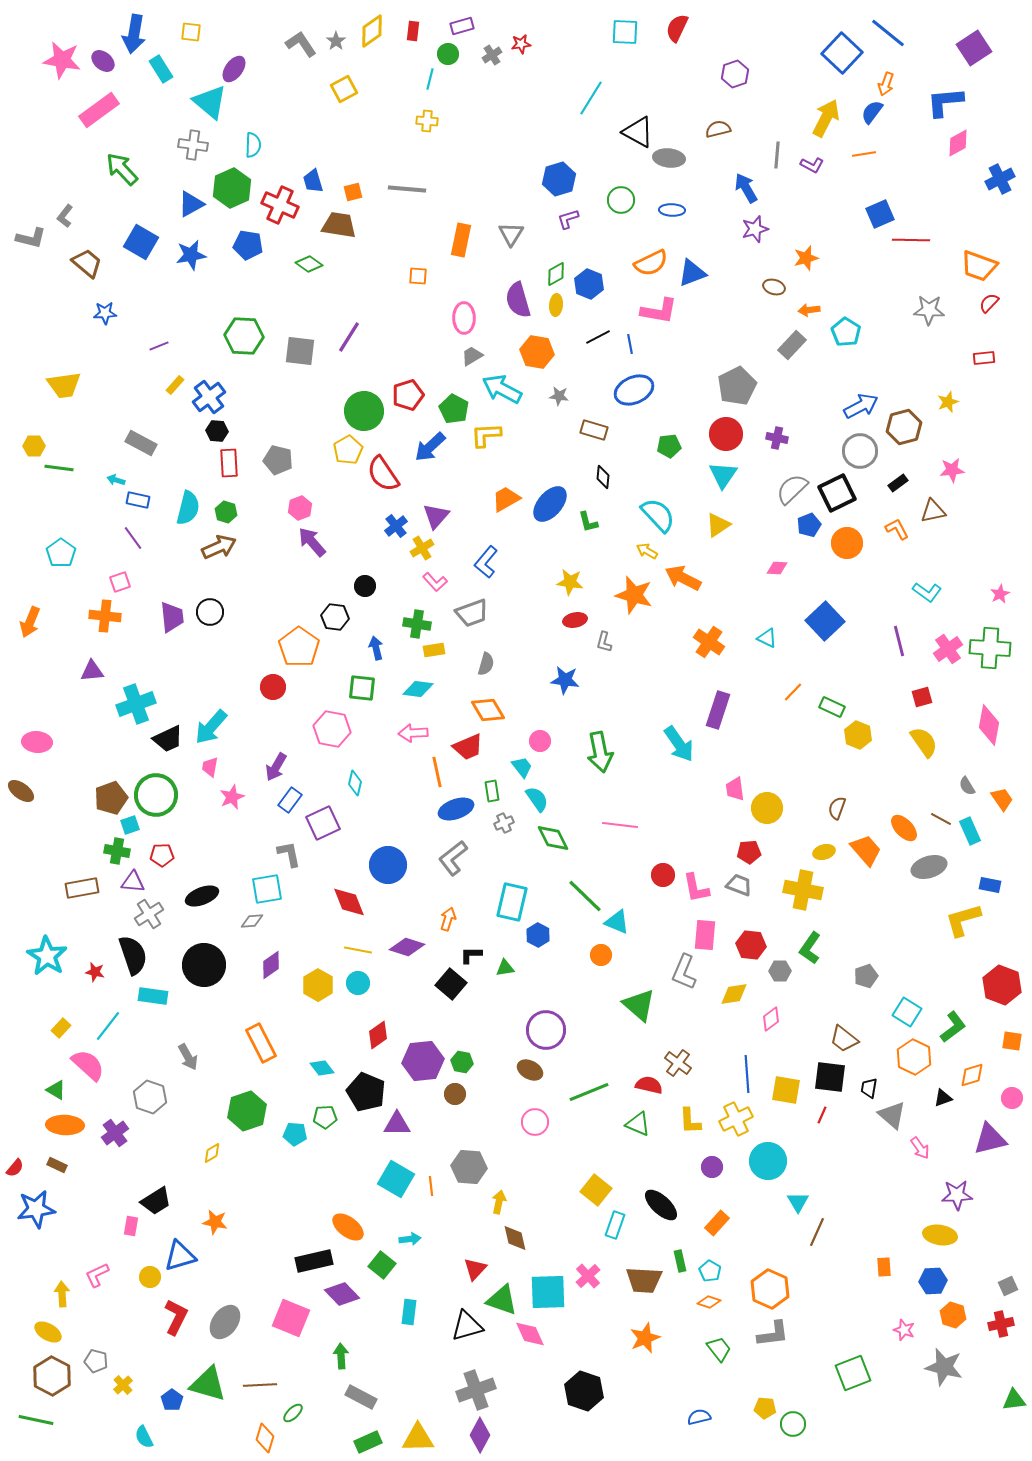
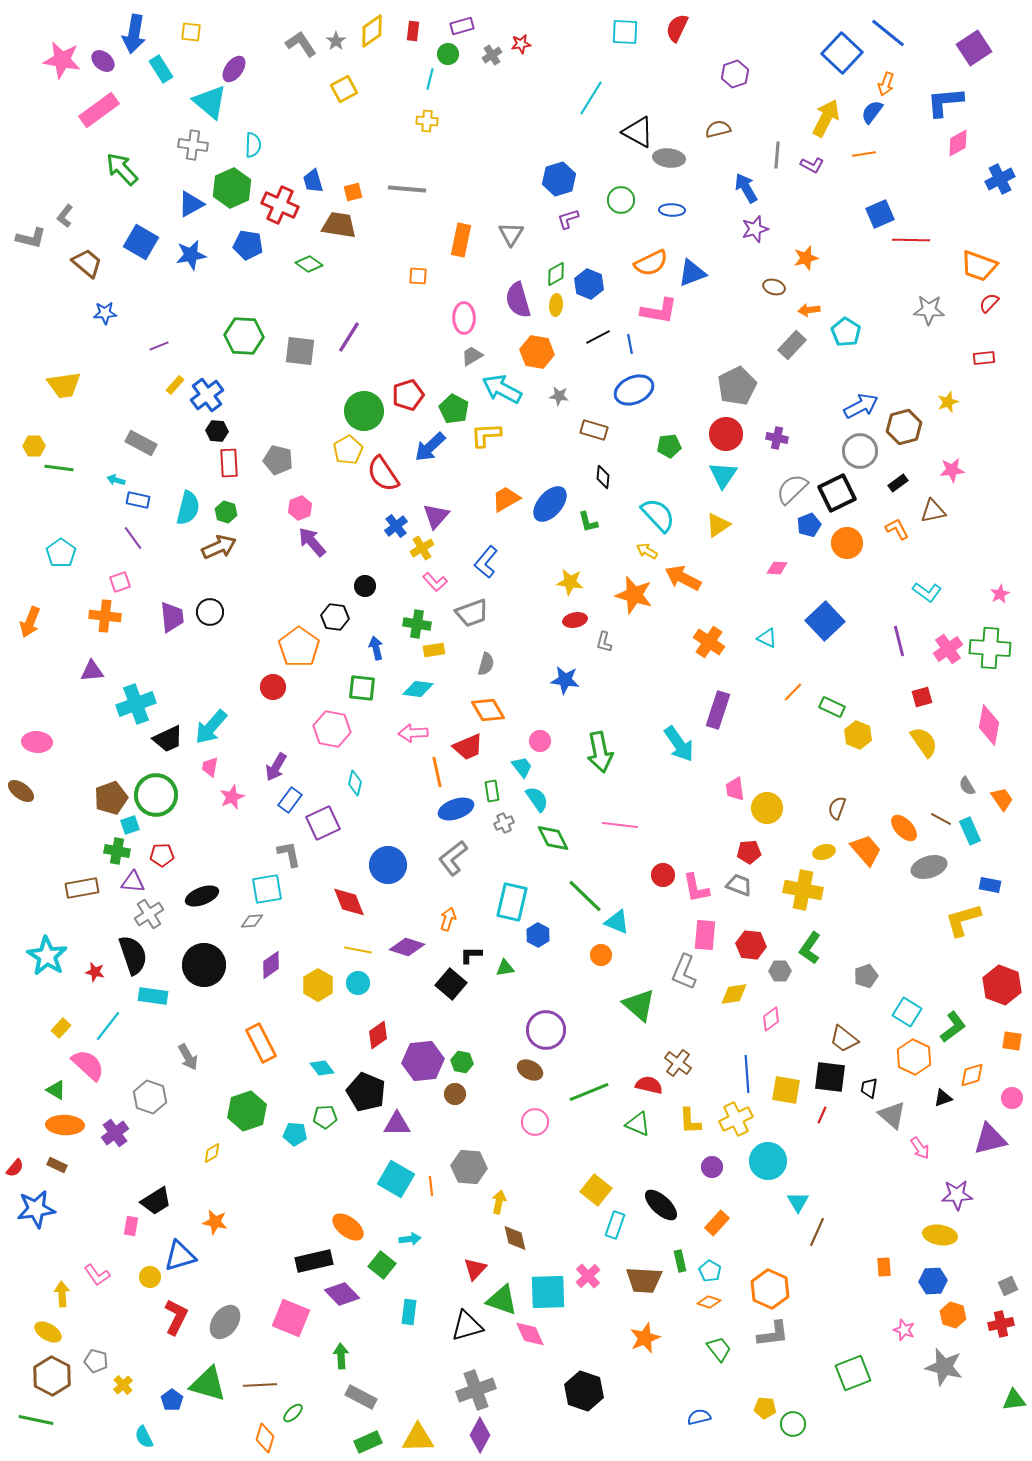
blue cross at (209, 397): moved 2 px left, 2 px up
pink L-shape at (97, 1275): rotated 100 degrees counterclockwise
